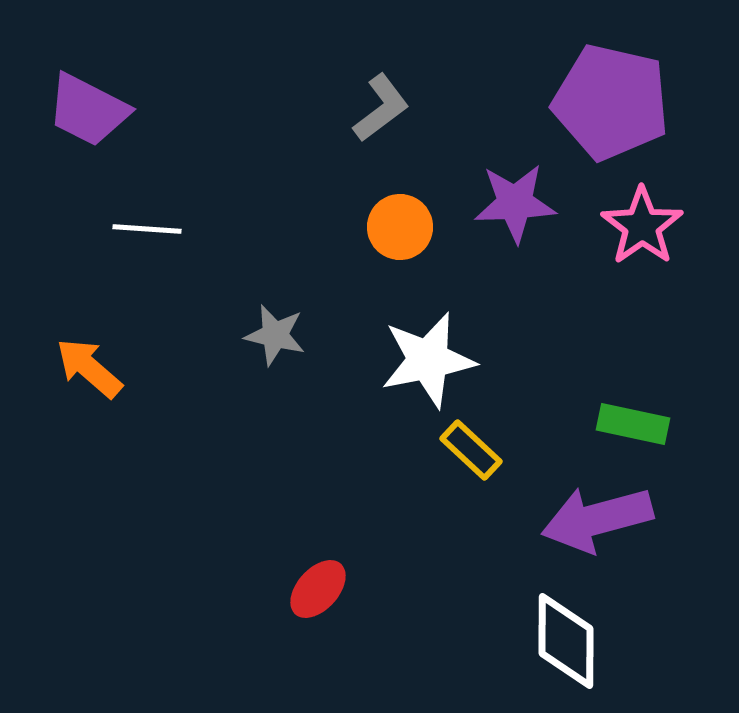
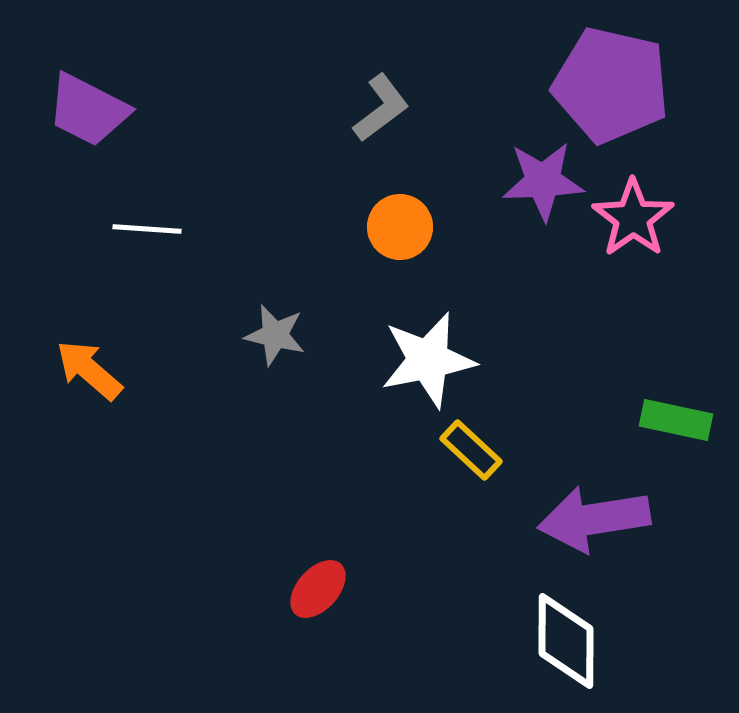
purple pentagon: moved 17 px up
purple star: moved 28 px right, 22 px up
pink star: moved 9 px left, 8 px up
orange arrow: moved 2 px down
green rectangle: moved 43 px right, 4 px up
purple arrow: moved 3 px left; rotated 6 degrees clockwise
